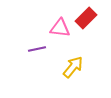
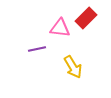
yellow arrow: rotated 110 degrees clockwise
